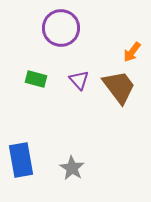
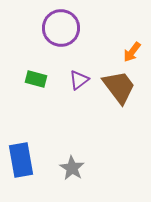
purple triangle: rotated 35 degrees clockwise
